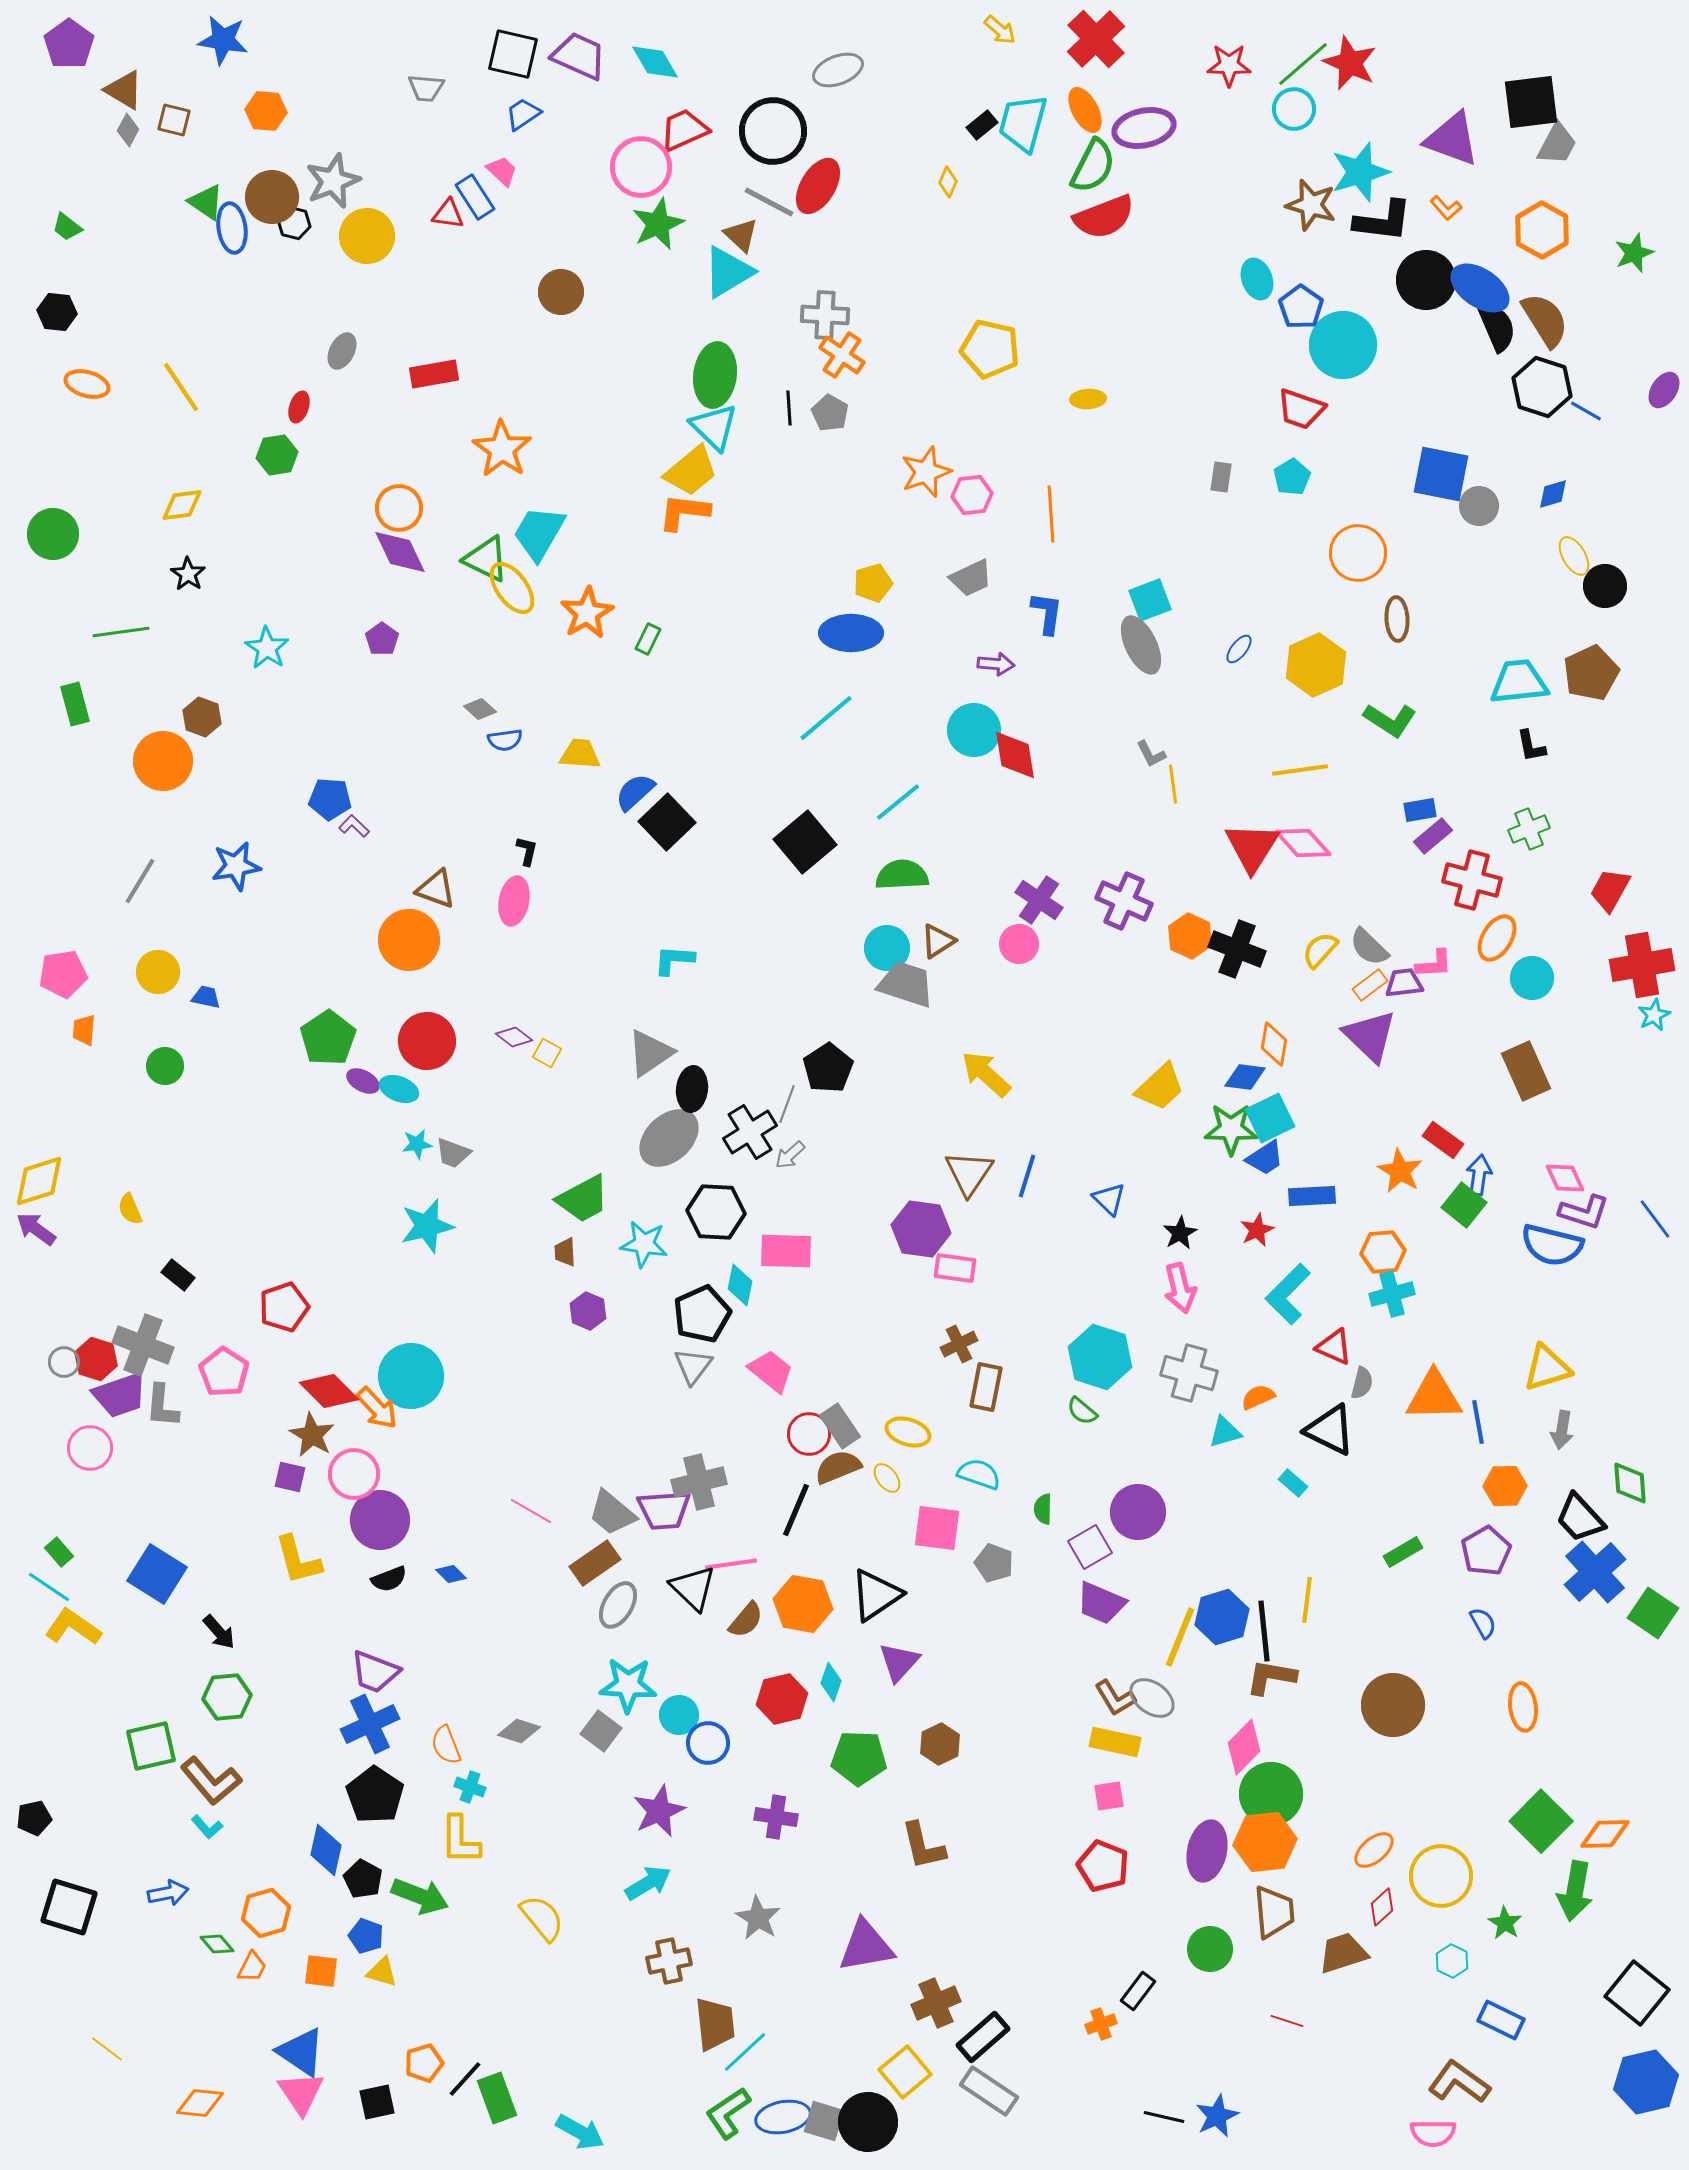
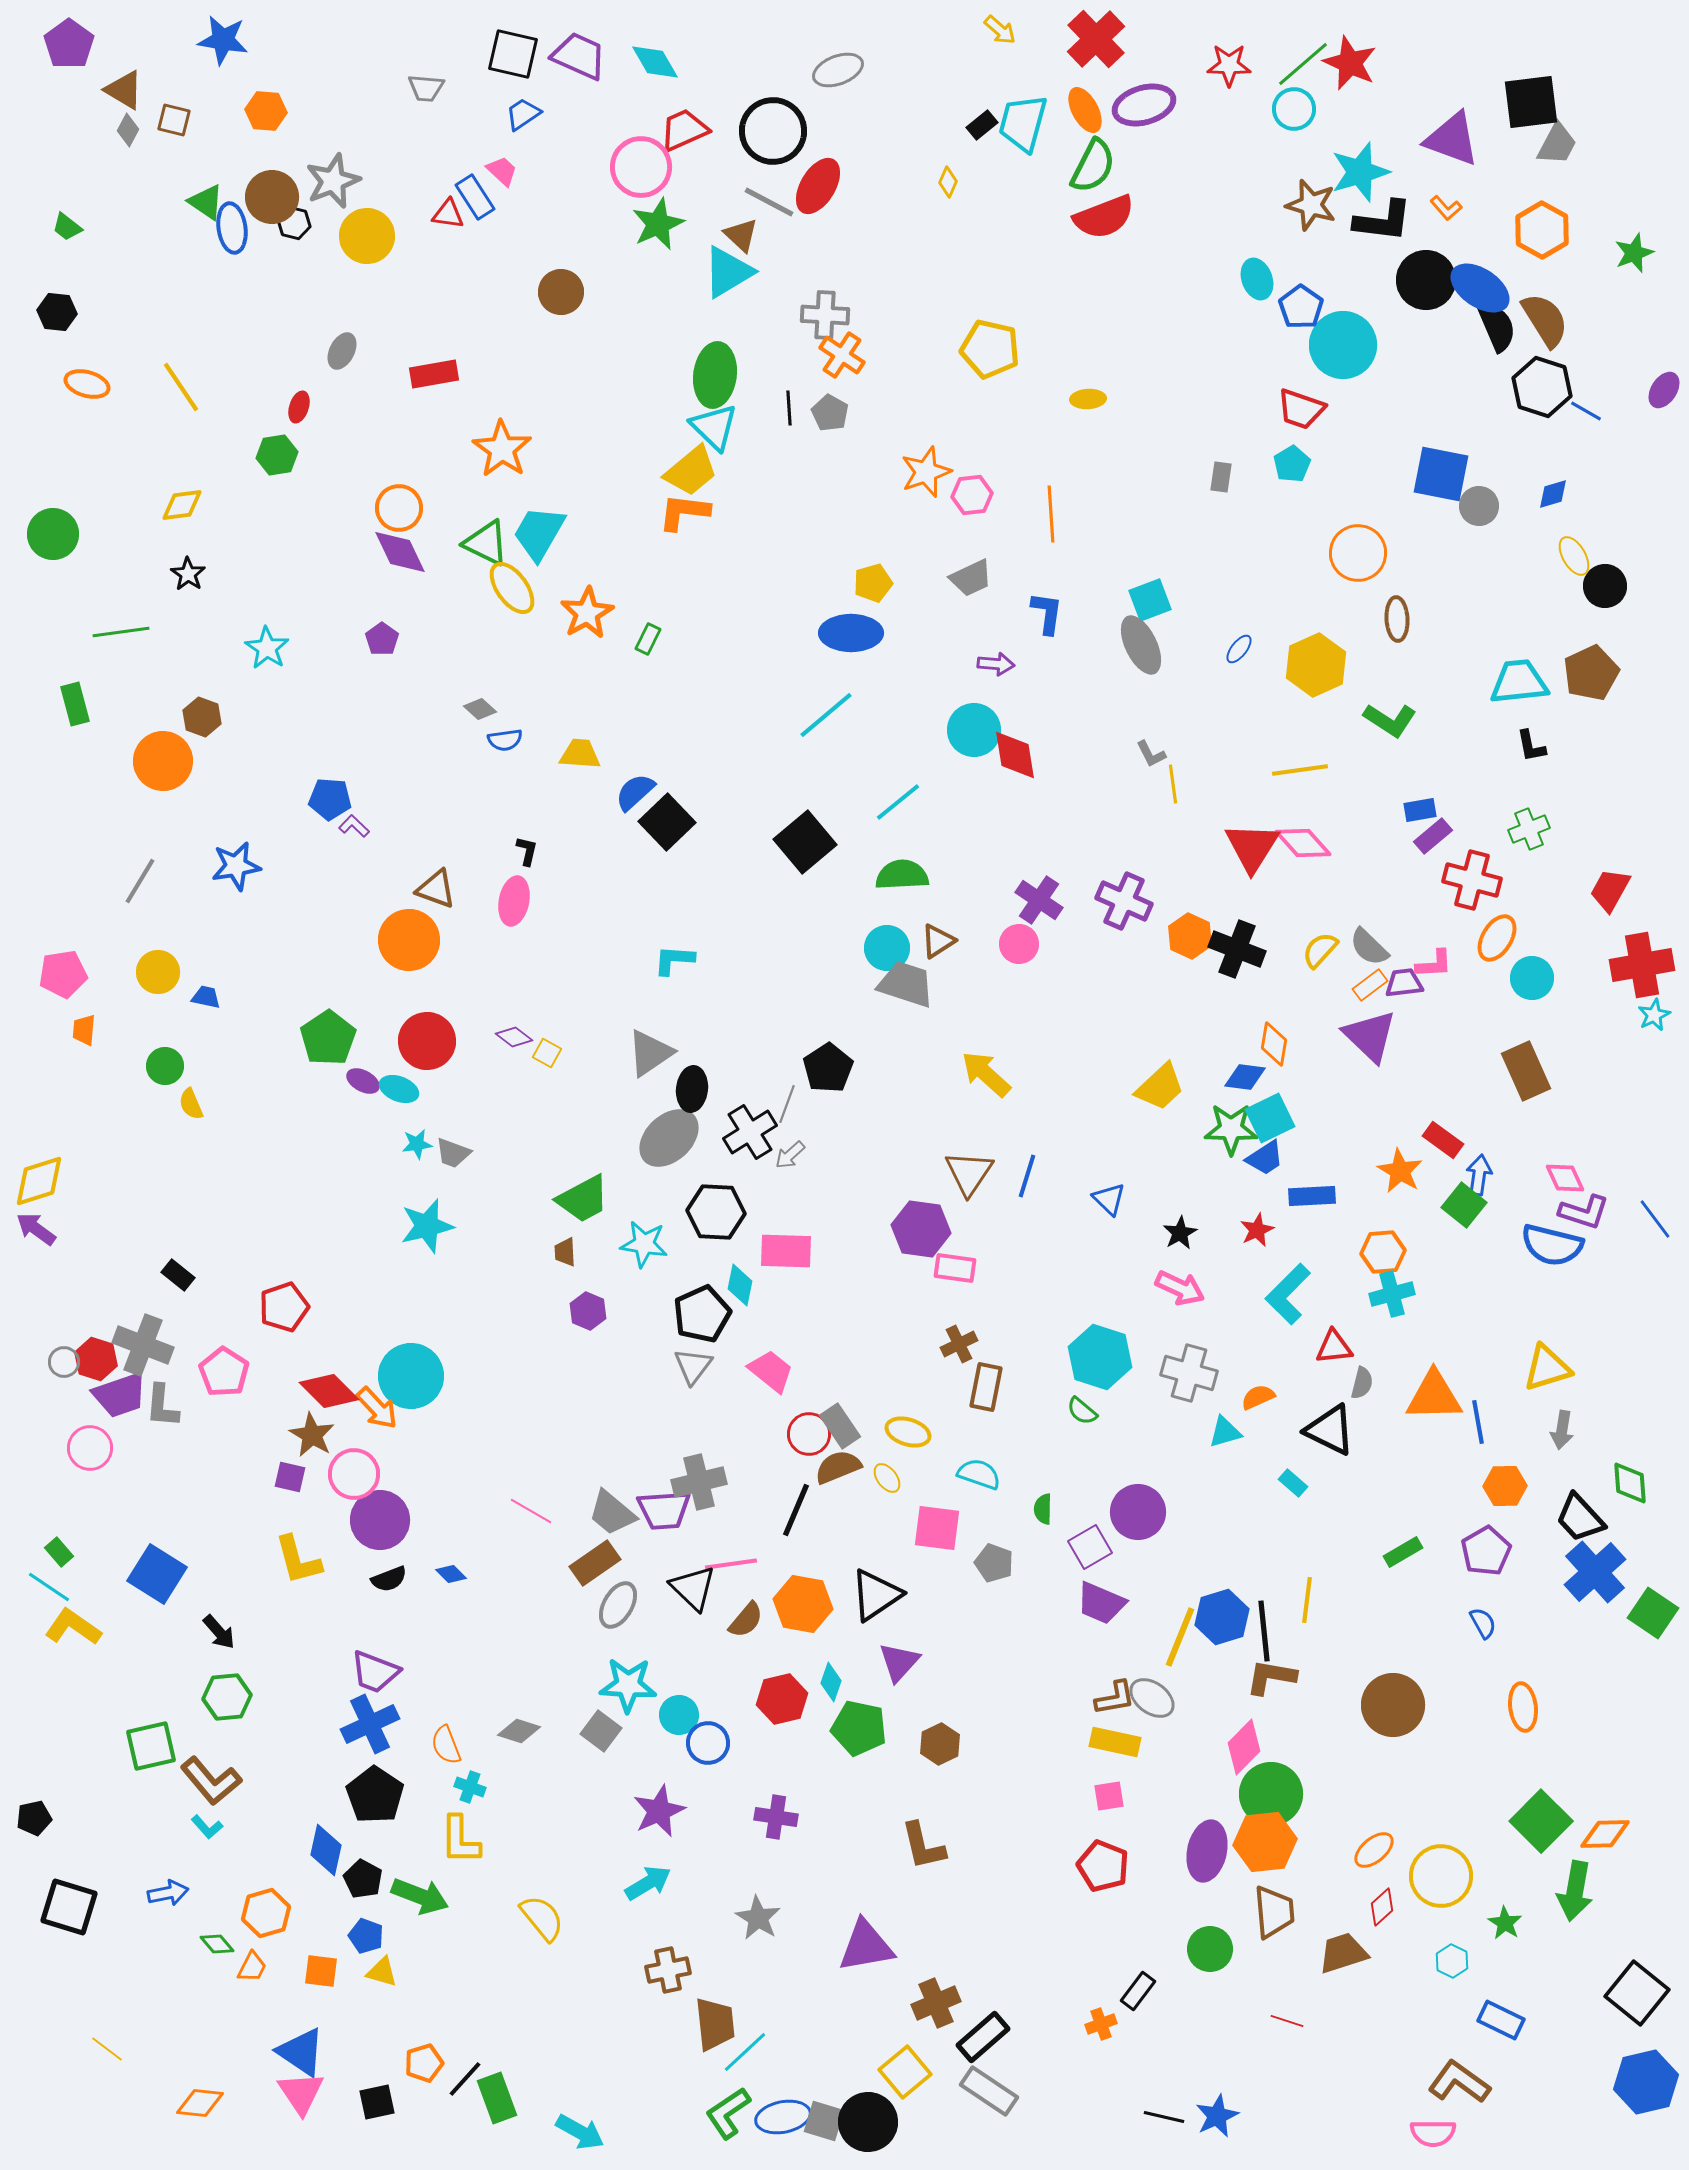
purple ellipse at (1144, 128): moved 23 px up; rotated 4 degrees counterclockwise
cyan pentagon at (1292, 477): moved 13 px up
green triangle at (486, 559): moved 16 px up
cyan line at (826, 718): moved 3 px up
yellow semicircle at (130, 1209): moved 61 px right, 105 px up
pink arrow at (1180, 1288): rotated 51 degrees counterclockwise
red triangle at (1334, 1347): rotated 30 degrees counterclockwise
brown L-shape at (1115, 1698): rotated 69 degrees counterclockwise
green pentagon at (859, 1758): moved 30 px up; rotated 10 degrees clockwise
brown cross at (669, 1961): moved 1 px left, 9 px down
